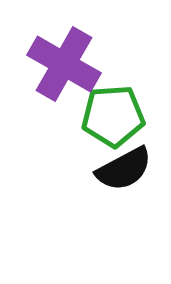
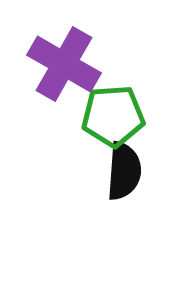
black semicircle: moved 2 px down; rotated 58 degrees counterclockwise
